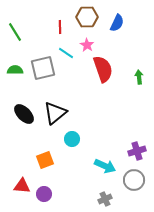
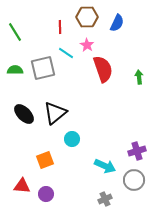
purple circle: moved 2 px right
